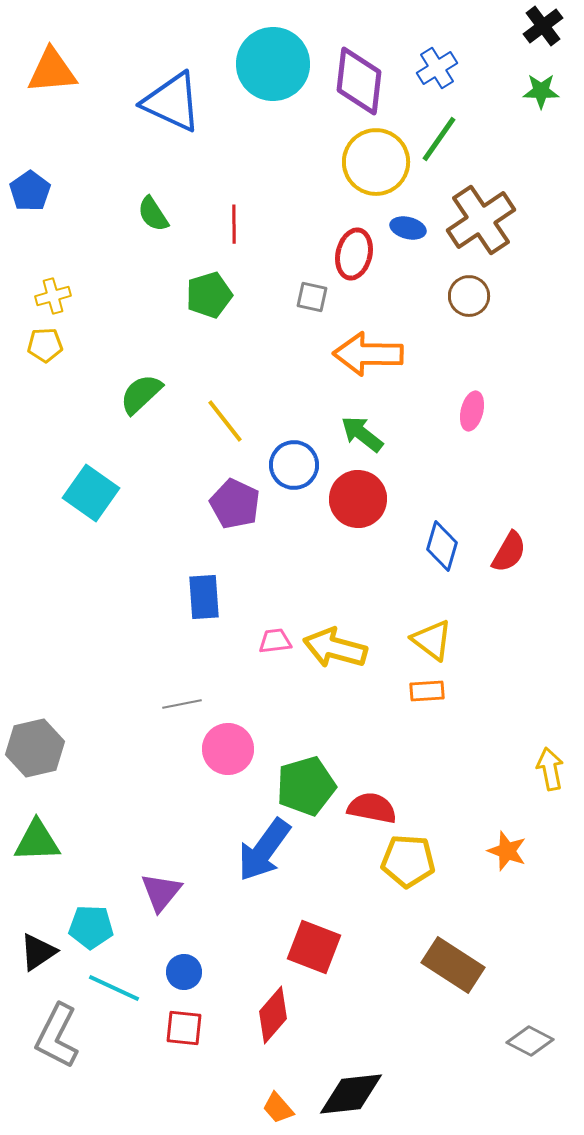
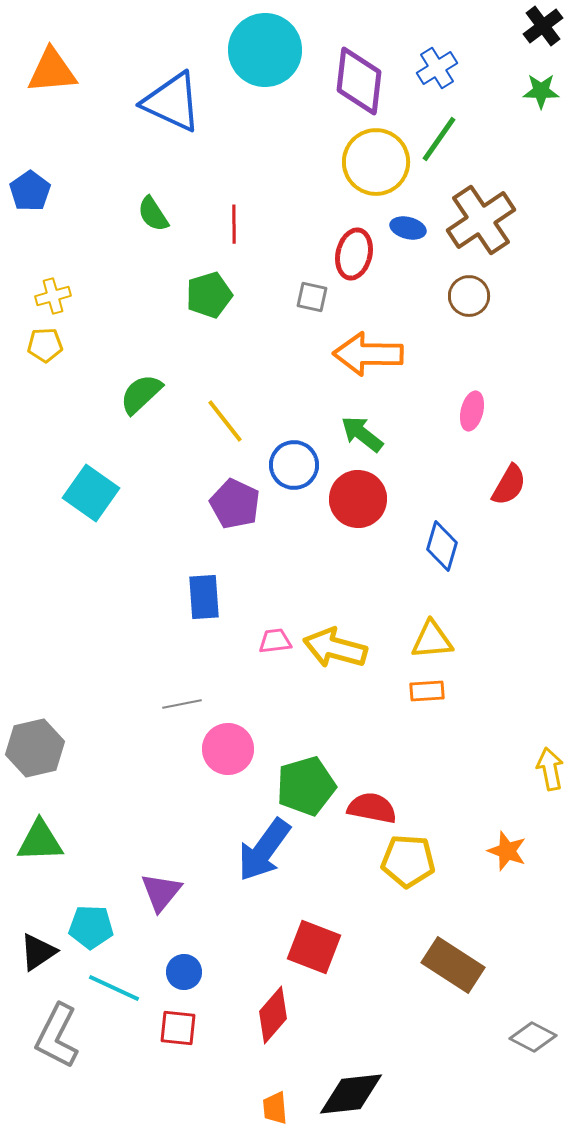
cyan circle at (273, 64): moved 8 px left, 14 px up
red semicircle at (509, 552): moved 67 px up
yellow triangle at (432, 640): rotated 42 degrees counterclockwise
green triangle at (37, 841): moved 3 px right
red square at (184, 1028): moved 6 px left
gray diamond at (530, 1041): moved 3 px right, 4 px up
orange trapezoid at (278, 1108): moved 3 px left; rotated 36 degrees clockwise
